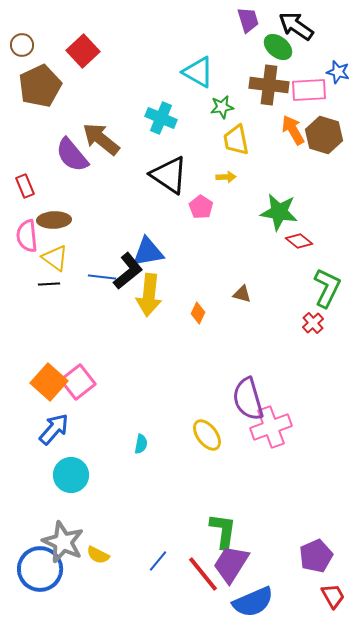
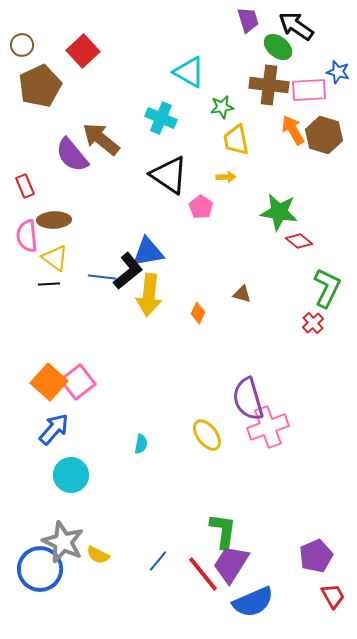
cyan triangle at (198, 72): moved 9 px left
pink cross at (271, 427): moved 3 px left
